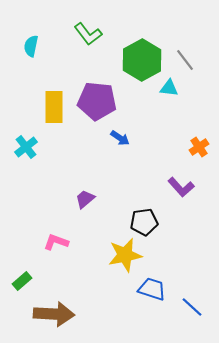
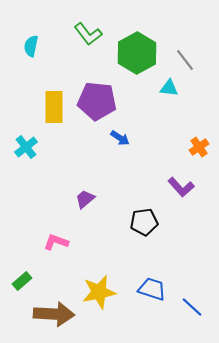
green hexagon: moved 5 px left, 7 px up
yellow star: moved 26 px left, 37 px down
